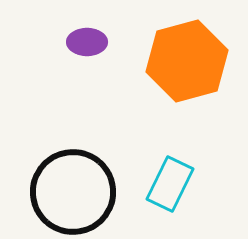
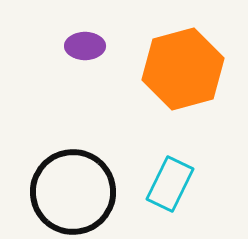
purple ellipse: moved 2 px left, 4 px down
orange hexagon: moved 4 px left, 8 px down
